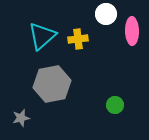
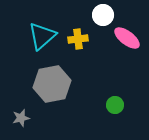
white circle: moved 3 px left, 1 px down
pink ellipse: moved 5 px left, 7 px down; rotated 52 degrees counterclockwise
